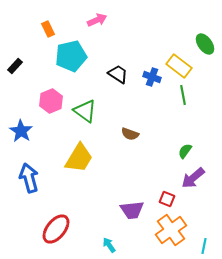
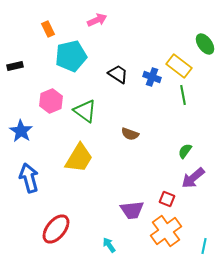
black rectangle: rotated 35 degrees clockwise
orange cross: moved 5 px left, 1 px down
